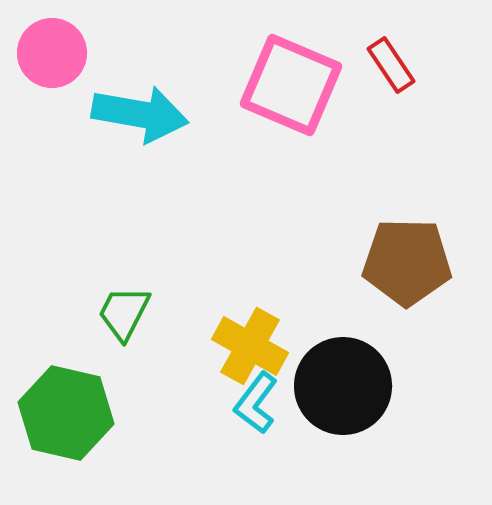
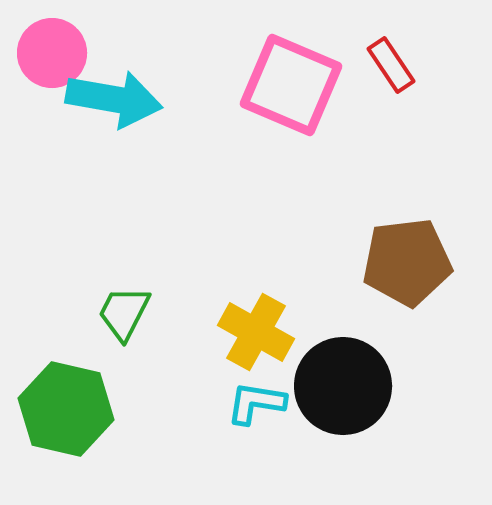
cyan arrow: moved 26 px left, 15 px up
brown pentagon: rotated 8 degrees counterclockwise
yellow cross: moved 6 px right, 14 px up
cyan L-shape: rotated 62 degrees clockwise
green hexagon: moved 4 px up
